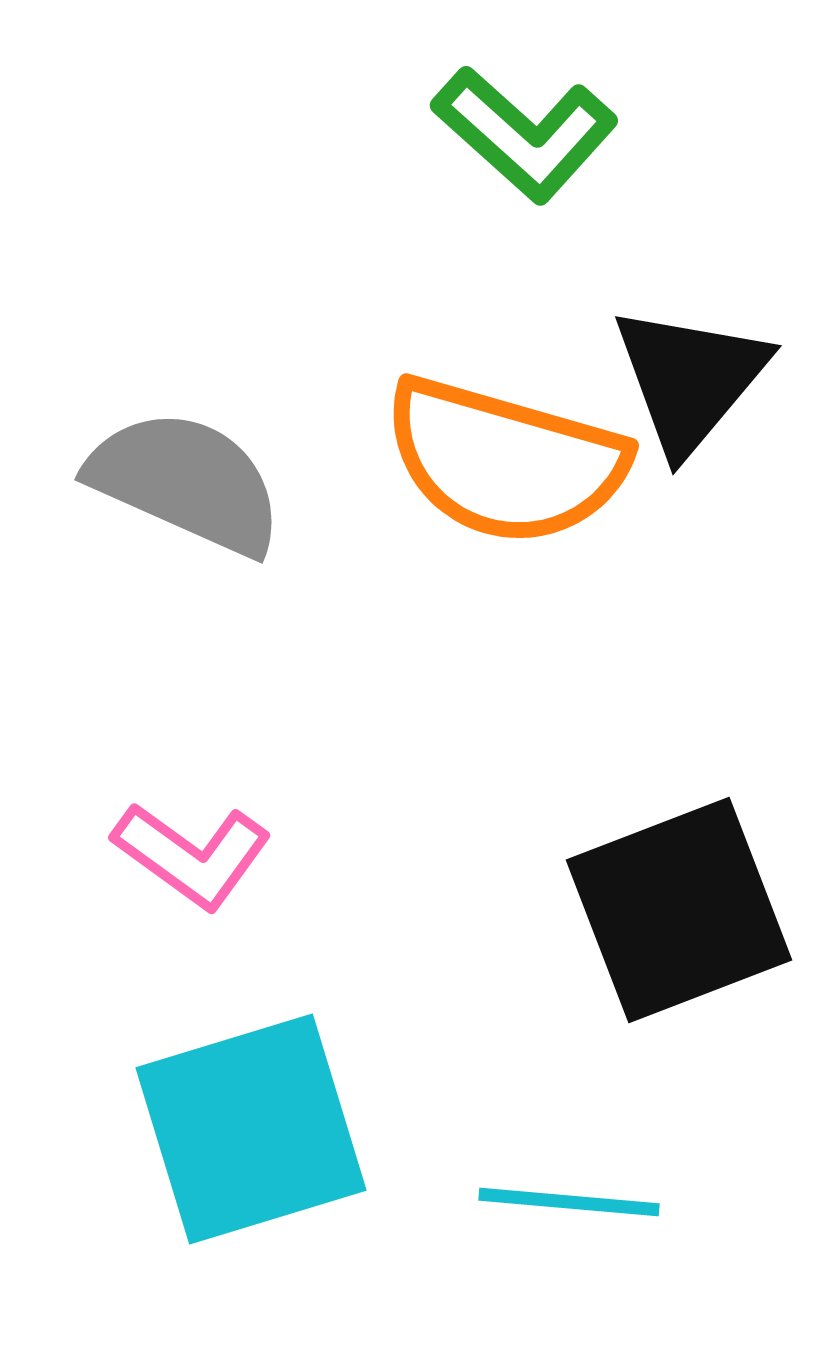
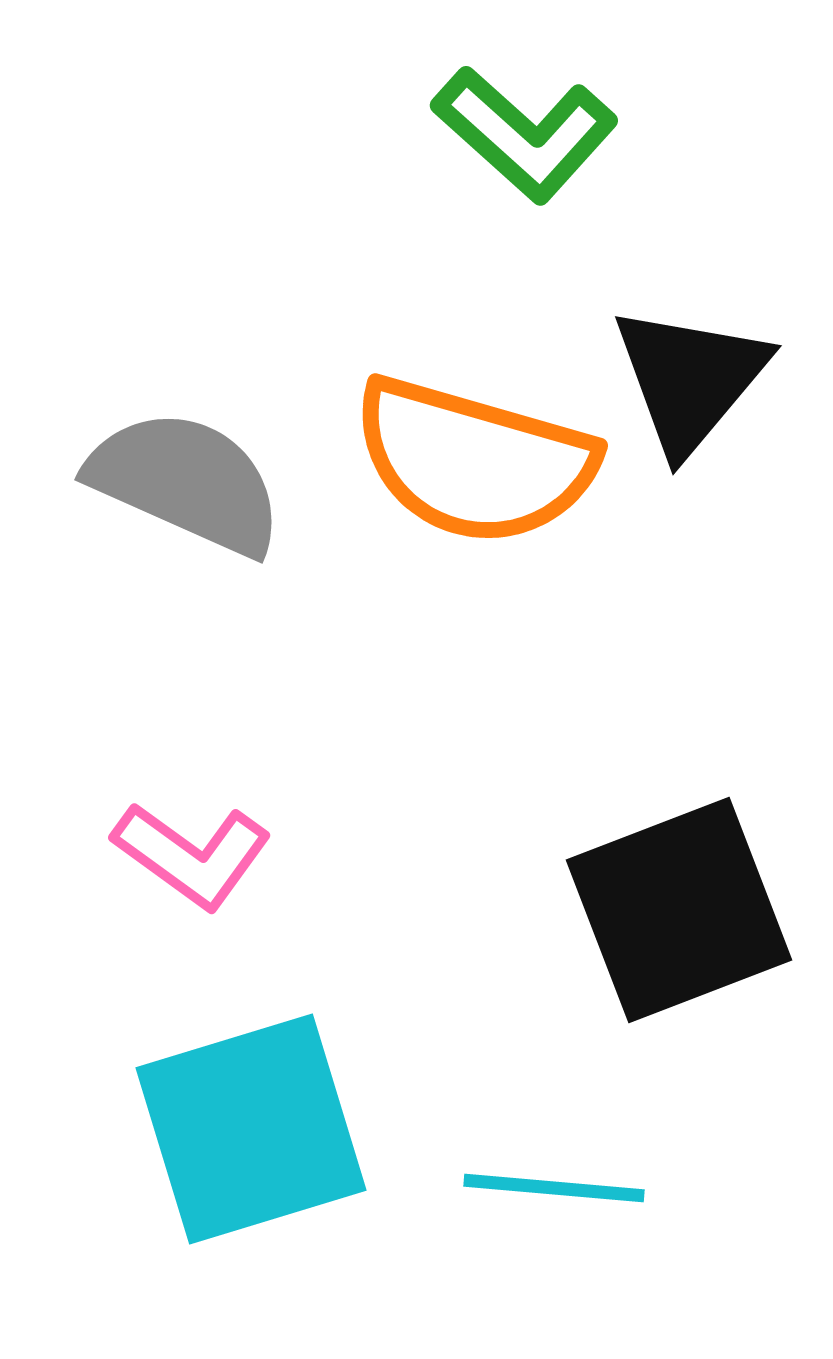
orange semicircle: moved 31 px left
cyan line: moved 15 px left, 14 px up
